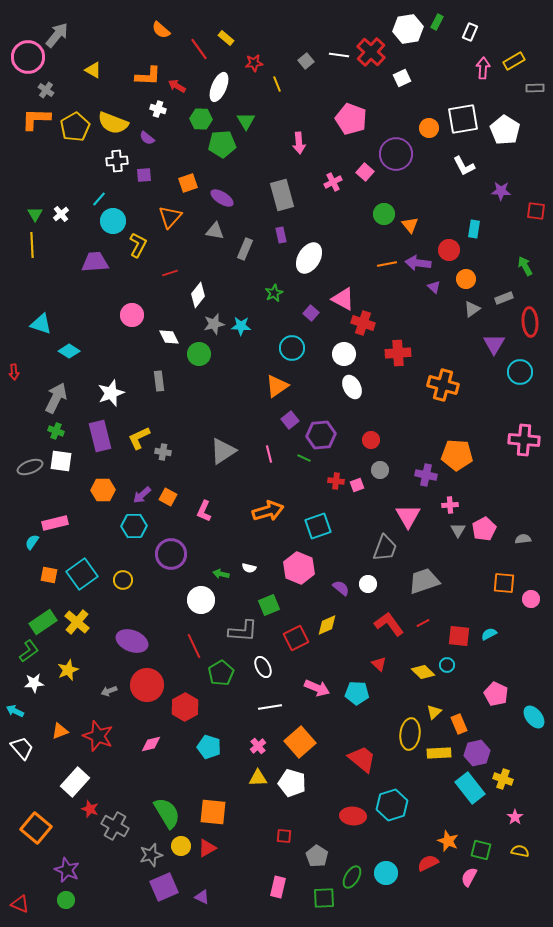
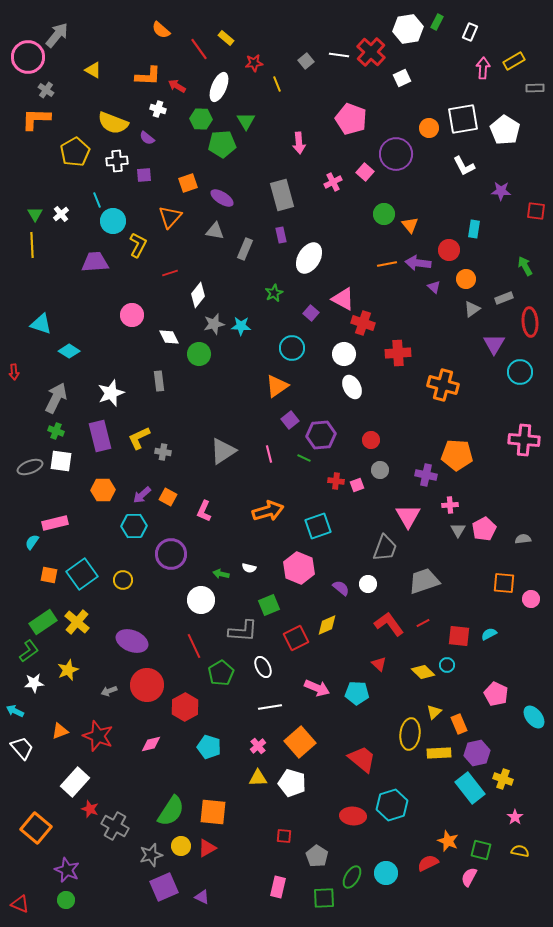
yellow pentagon at (75, 127): moved 25 px down
cyan line at (99, 199): moved 2 px left, 1 px down; rotated 63 degrees counterclockwise
green semicircle at (167, 813): moved 4 px right, 2 px up; rotated 64 degrees clockwise
